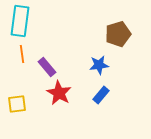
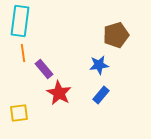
brown pentagon: moved 2 px left, 1 px down
orange line: moved 1 px right, 1 px up
purple rectangle: moved 3 px left, 2 px down
yellow square: moved 2 px right, 9 px down
